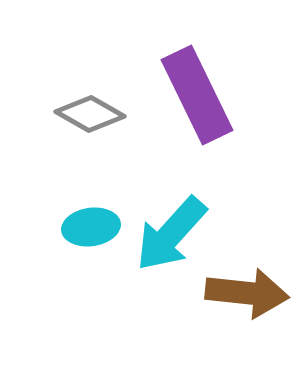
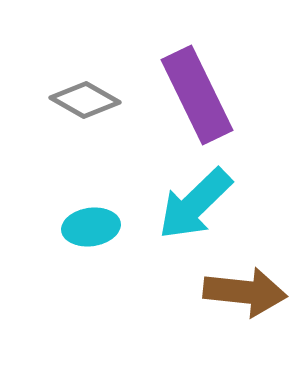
gray diamond: moved 5 px left, 14 px up
cyan arrow: moved 24 px right, 30 px up; rotated 4 degrees clockwise
brown arrow: moved 2 px left, 1 px up
